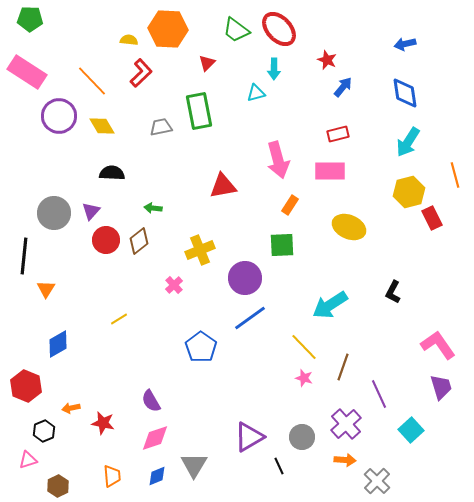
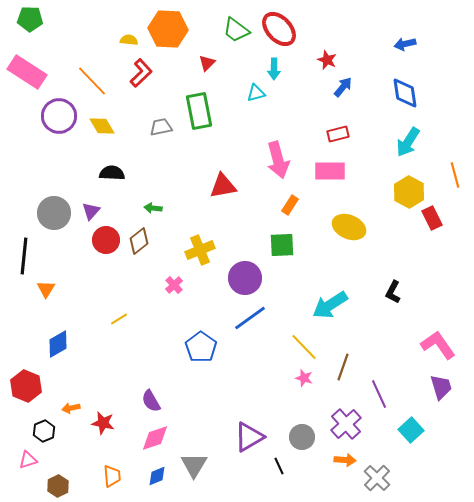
yellow hexagon at (409, 192): rotated 16 degrees counterclockwise
gray cross at (377, 481): moved 3 px up
